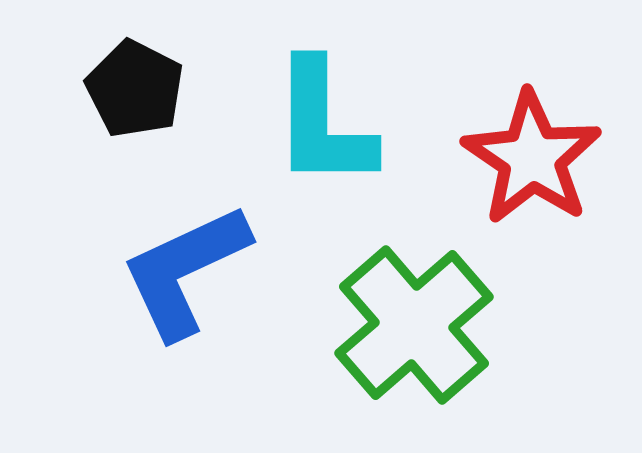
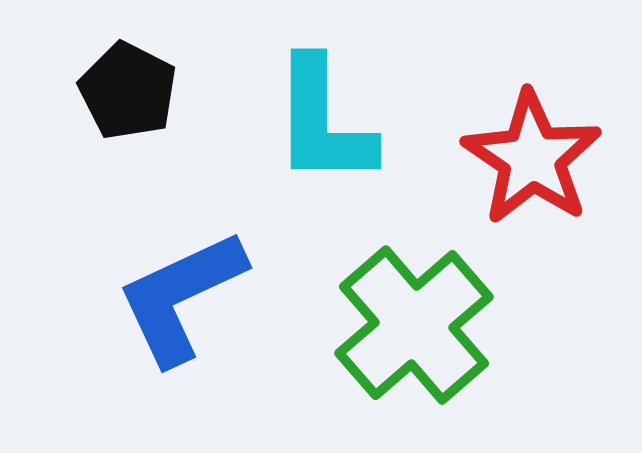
black pentagon: moved 7 px left, 2 px down
cyan L-shape: moved 2 px up
blue L-shape: moved 4 px left, 26 px down
